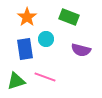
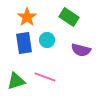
green rectangle: rotated 12 degrees clockwise
cyan circle: moved 1 px right, 1 px down
blue rectangle: moved 1 px left, 6 px up
